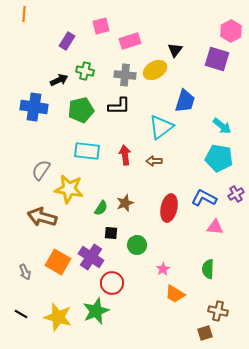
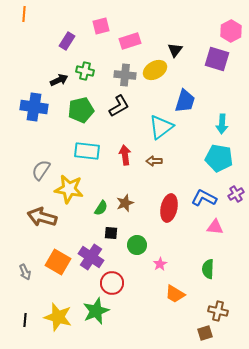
black L-shape at (119, 106): rotated 30 degrees counterclockwise
cyan arrow at (222, 126): moved 2 px up; rotated 54 degrees clockwise
pink star at (163, 269): moved 3 px left, 5 px up
black line at (21, 314): moved 4 px right, 6 px down; rotated 64 degrees clockwise
